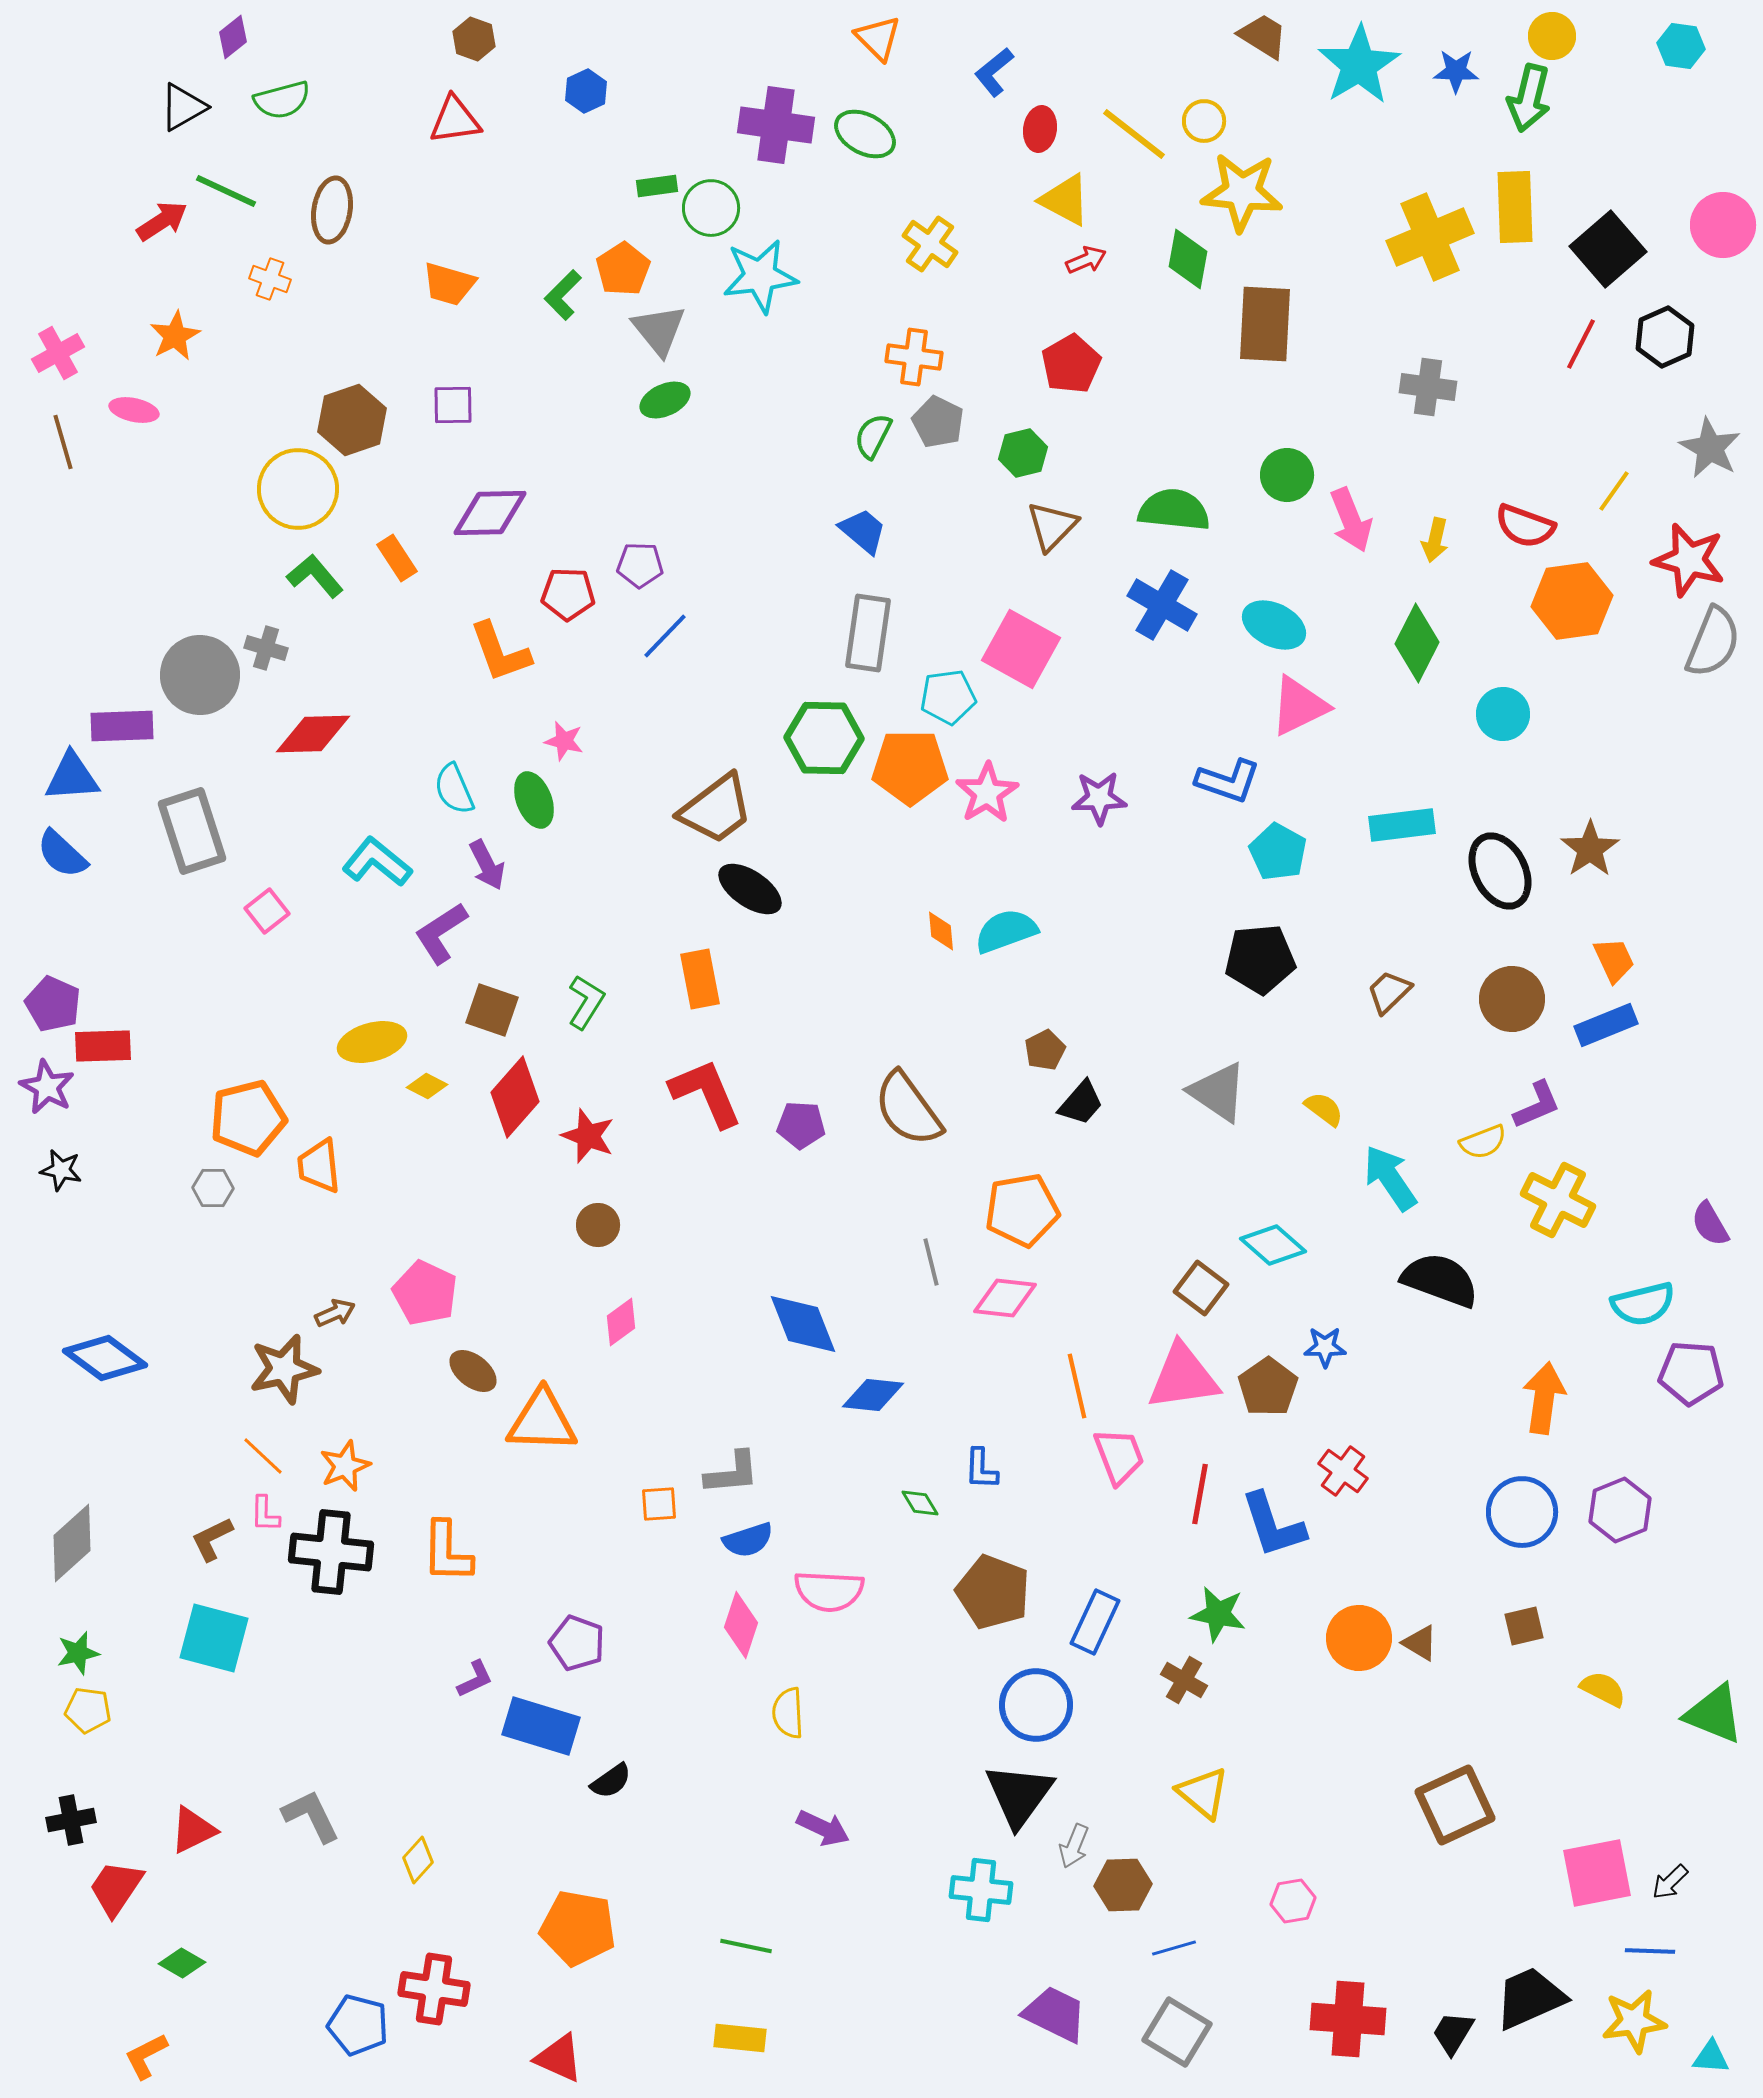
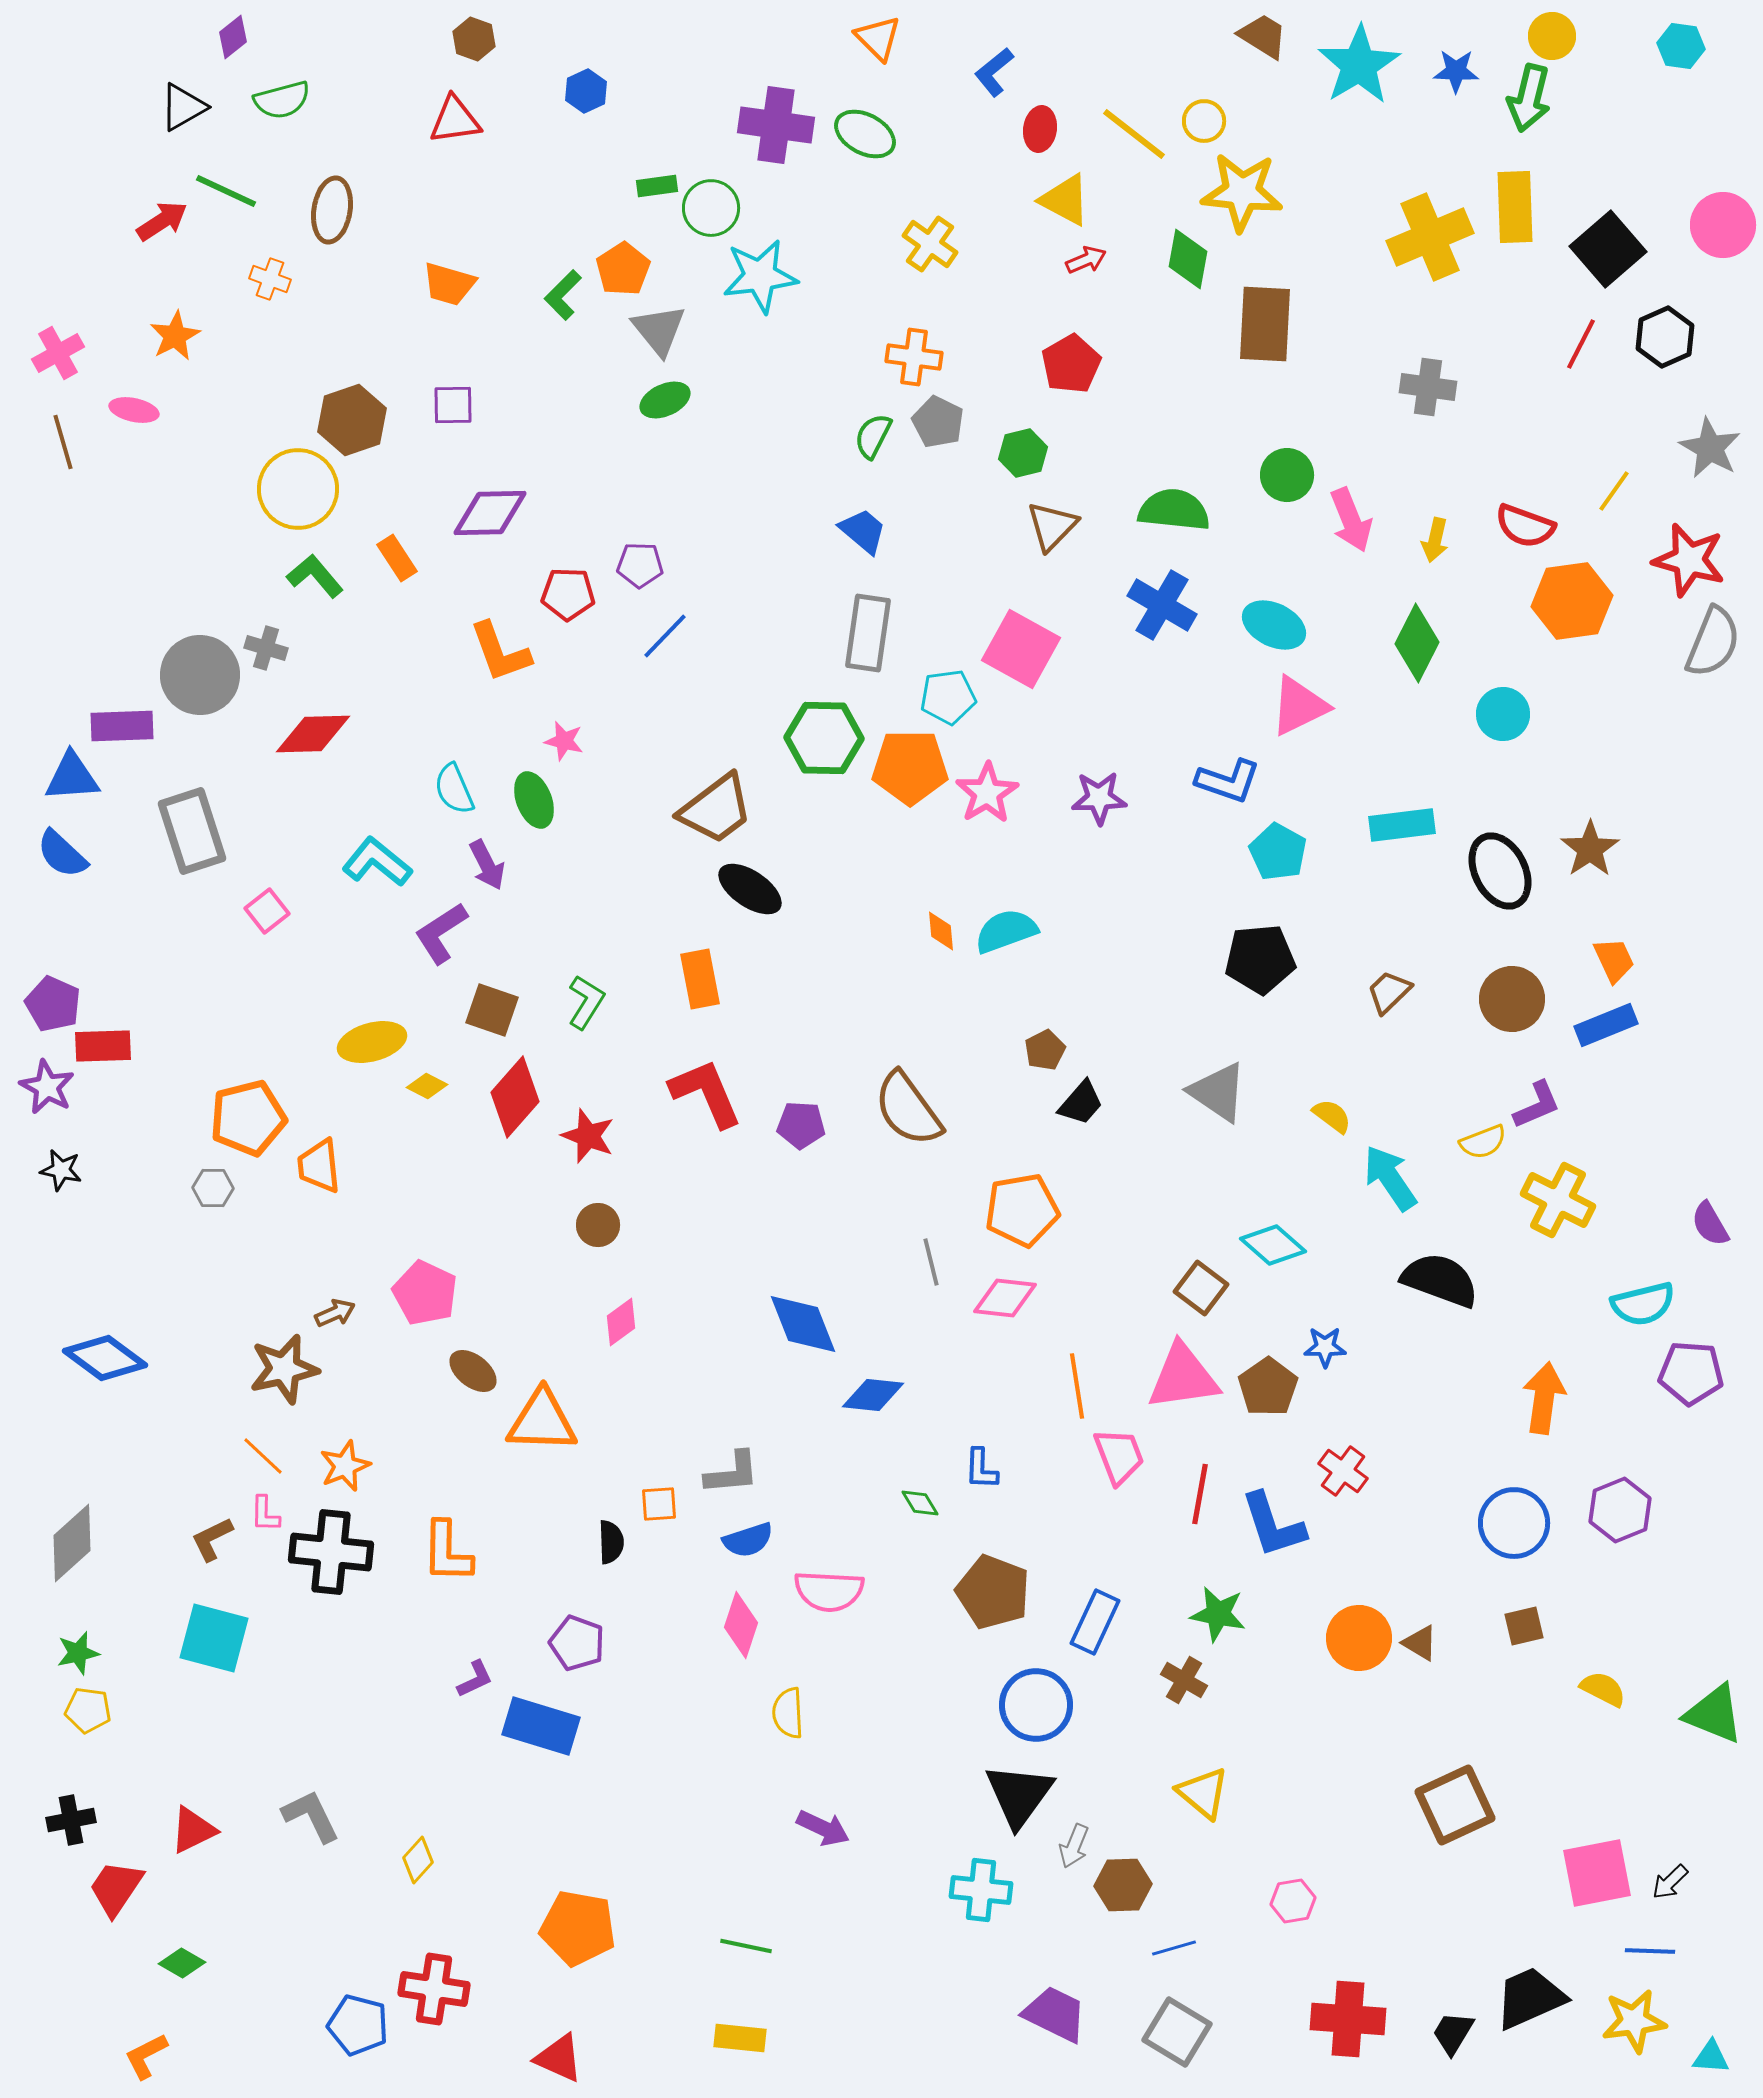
yellow semicircle at (1324, 1109): moved 8 px right, 7 px down
orange line at (1077, 1386): rotated 4 degrees clockwise
blue circle at (1522, 1512): moved 8 px left, 11 px down
black semicircle at (611, 1781): moved 239 px up; rotated 57 degrees counterclockwise
